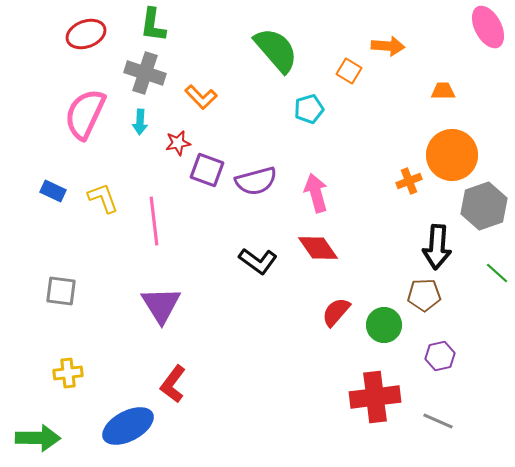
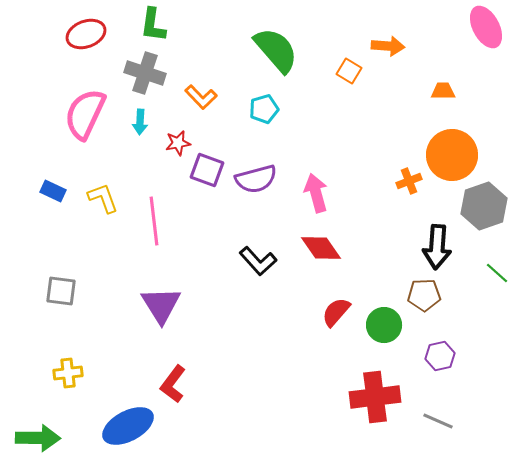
pink ellipse: moved 2 px left
cyan pentagon: moved 45 px left
purple semicircle: moved 2 px up
red diamond: moved 3 px right
black L-shape: rotated 12 degrees clockwise
